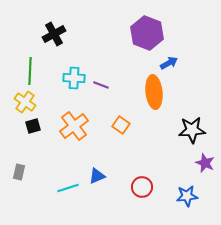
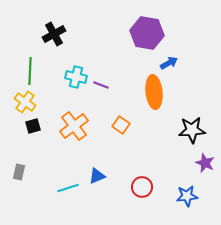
purple hexagon: rotated 12 degrees counterclockwise
cyan cross: moved 2 px right, 1 px up; rotated 10 degrees clockwise
